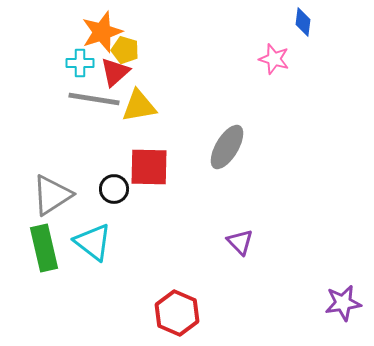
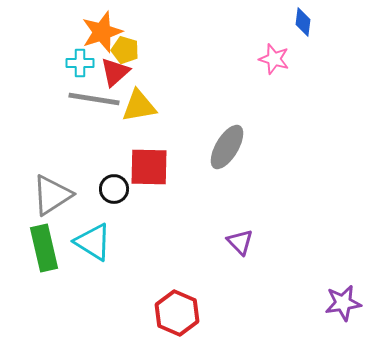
cyan triangle: rotated 6 degrees counterclockwise
